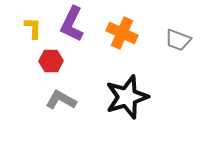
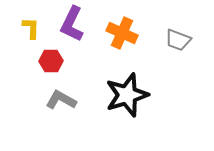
yellow L-shape: moved 2 px left
black star: moved 2 px up
